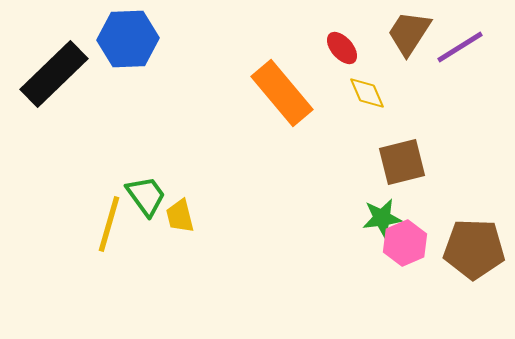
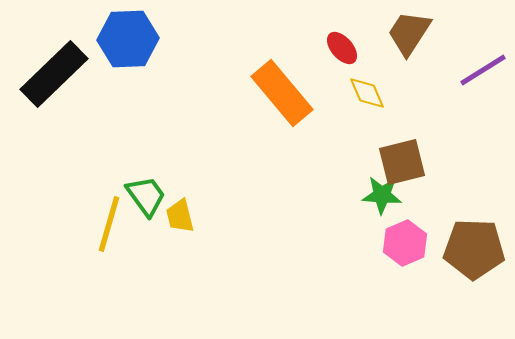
purple line: moved 23 px right, 23 px down
green star: moved 23 px up; rotated 12 degrees clockwise
